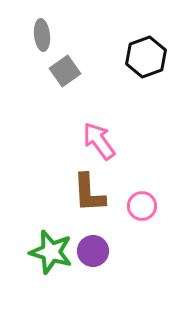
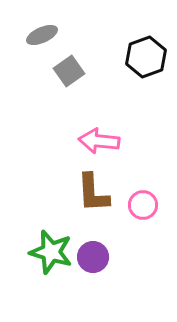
gray ellipse: rotated 72 degrees clockwise
gray square: moved 4 px right
pink arrow: rotated 48 degrees counterclockwise
brown L-shape: moved 4 px right
pink circle: moved 1 px right, 1 px up
purple circle: moved 6 px down
